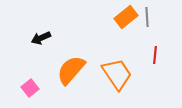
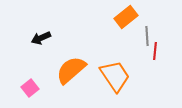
gray line: moved 19 px down
red line: moved 4 px up
orange semicircle: rotated 8 degrees clockwise
orange trapezoid: moved 2 px left, 2 px down
